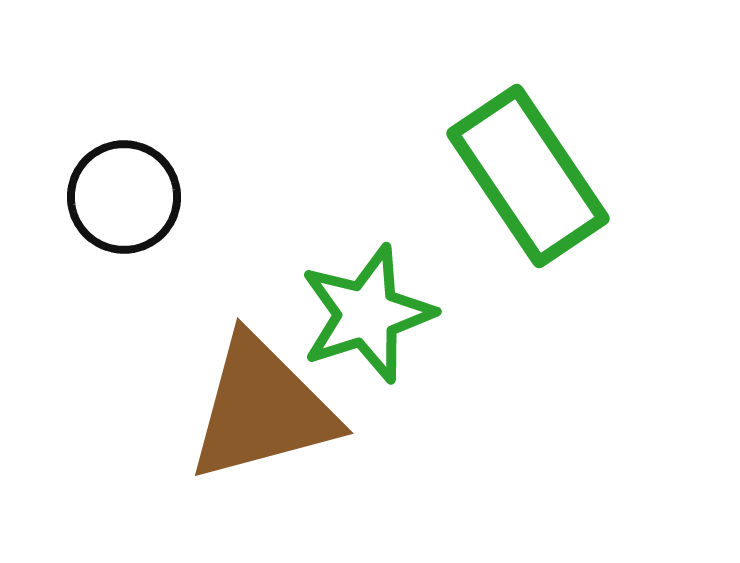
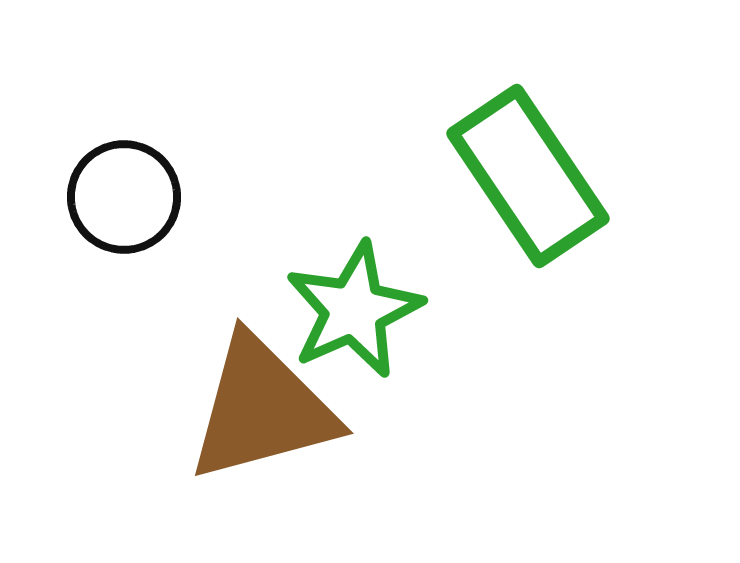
green star: moved 13 px left, 4 px up; rotated 6 degrees counterclockwise
